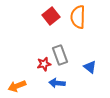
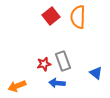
gray rectangle: moved 3 px right, 6 px down
blue triangle: moved 6 px right, 6 px down
